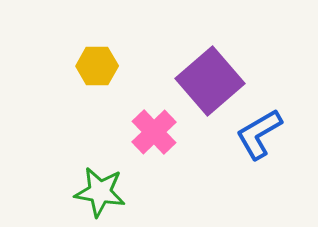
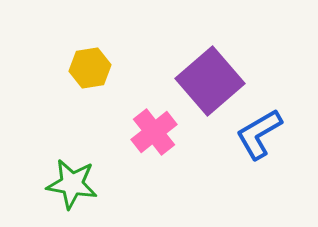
yellow hexagon: moved 7 px left, 2 px down; rotated 9 degrees counterclockwise
pink cross: rotated 6 degrees clockwise
green star: moved 28 px left, 8 px up
